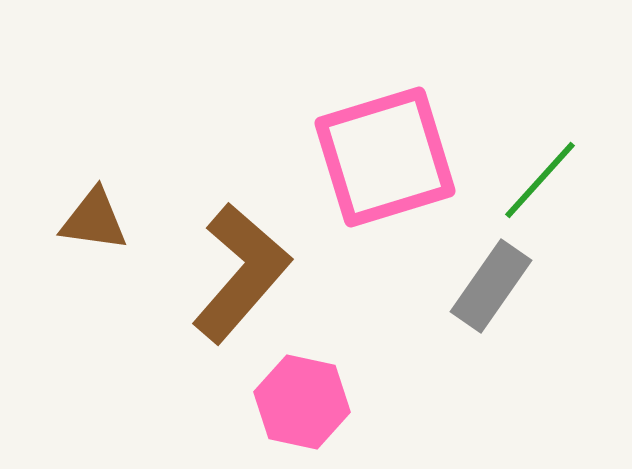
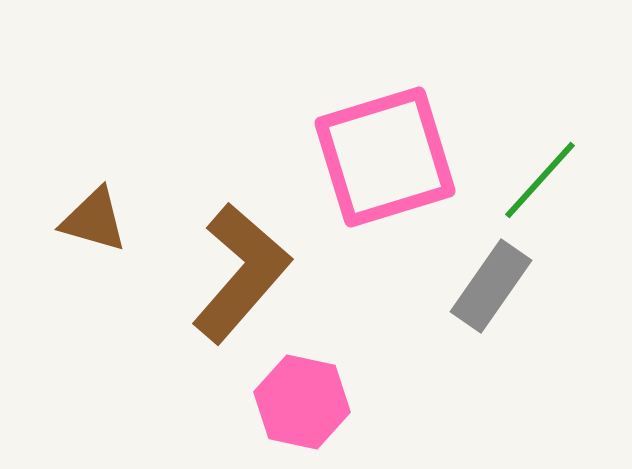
brown triangle: rotated 8 degrees clockwise
